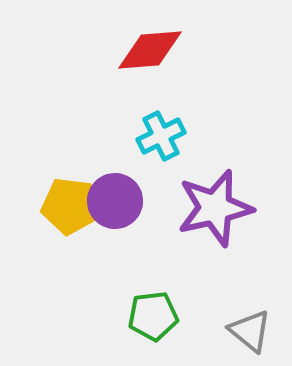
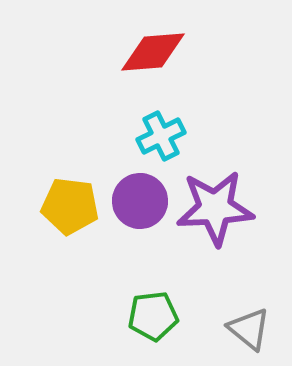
red diamond: moved 3 px right, 2 px down
purple circle: moved 25 px right
purple star: rotated 10 degrees clockwise
gray triangle: moved 1 px left, 2 px up
